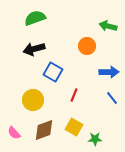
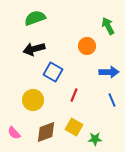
green arrow: rotated 48 degrees clockwise
blue line: moved 2 px down; rotated 16 degrees clockwise
brown diamond: moved 2 px right, 2 px down
